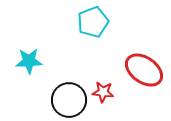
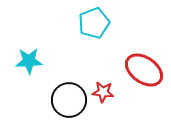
cyan pentagon: moved 1 px right, 1 px down
